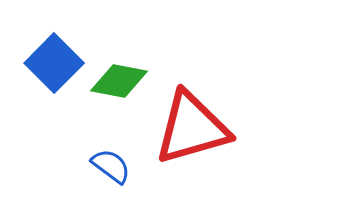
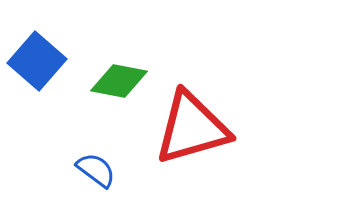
blue square: moved 17 px left, 2 px up; rotated 4 degrees counterclockwise
blue semicircle: moved 15 px left, 4 px down
